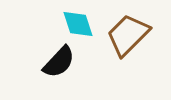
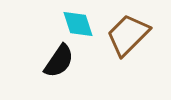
black semicircle: moved 1 px up; rotated 9 degrees counterclockwise
